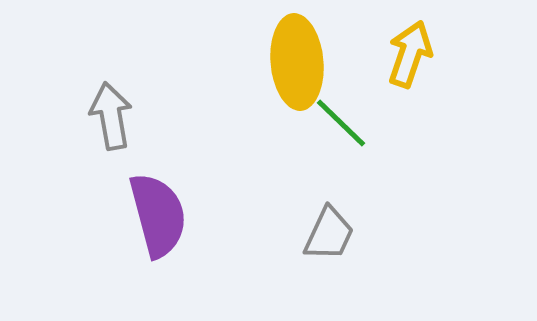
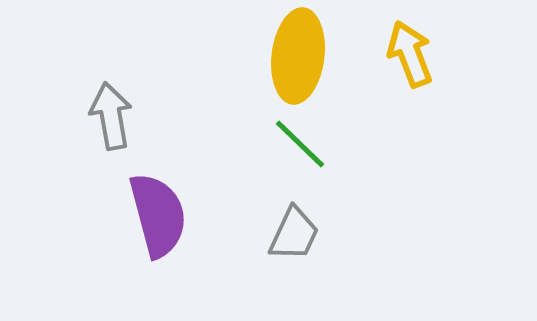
yellow arrow: rotated 40 degrees counterclockwise
yellow ellipse: moved 1 px right, 6 px up; rotated 12 degrees clockwise
green line: moved 41 px left, 21 px down
gray trapezoid: moved 35 px left
